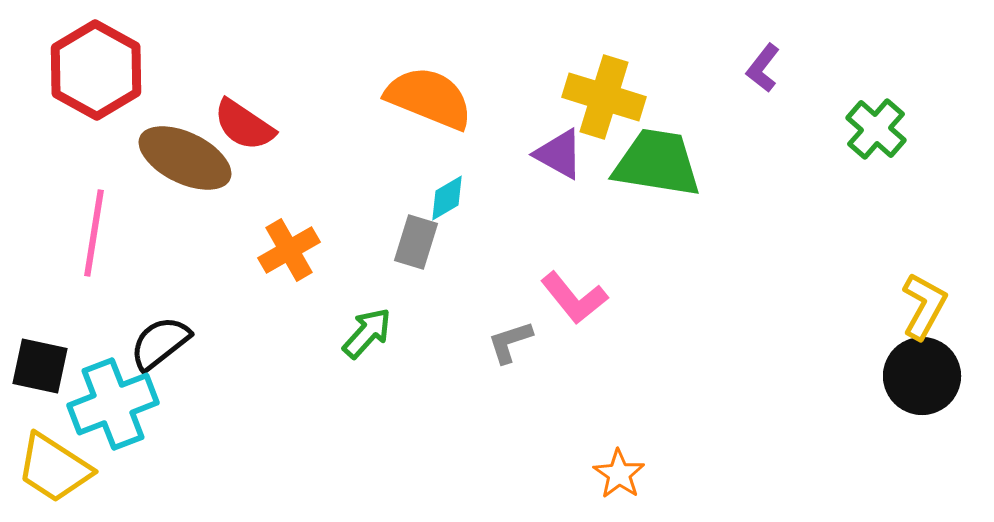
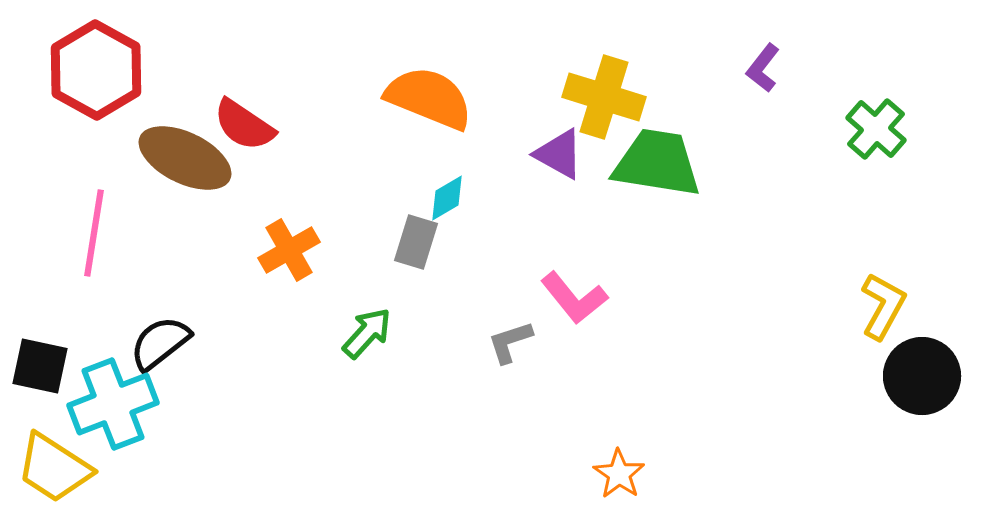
yellow L-shape: moved 41 px left
